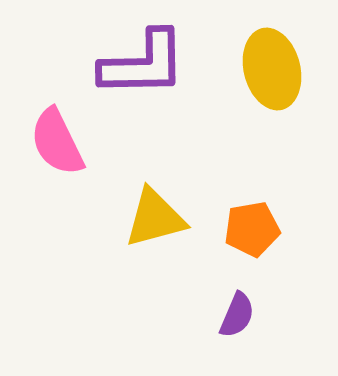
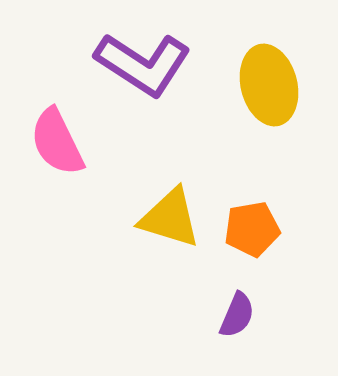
purple L-shape: rotated 34 degrees clockwise
yellow ellipse: moved 3 px left, 16 px down
yellow triangle: moved 15 px right; rotated 32 degrees clockwise
